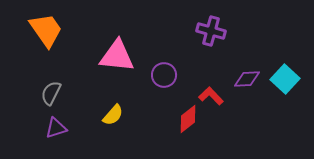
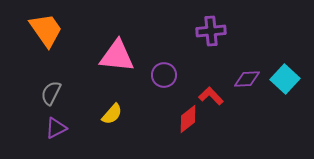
purple cross: rotated 20 degrees counterclockwise
yellow semicircle: moved 1 px left, 1 px up
purple triangle: rotated 10 degrees counterclockwise
